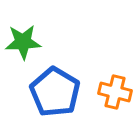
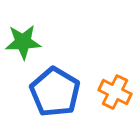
orange cross: rotated 12 degrees clockwise
